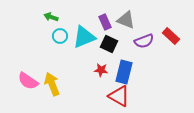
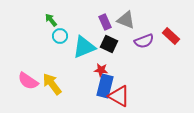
green arrow: moved 3 px down; rotated 32 degrees clockwise
cyan triangle: moved 10 px down
blue rectangle: moved 19 px left, 14 px down
yellow arrow: rotated 15 degrees counterclockwise
